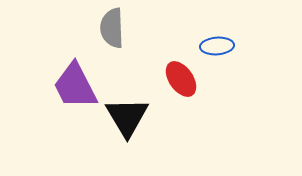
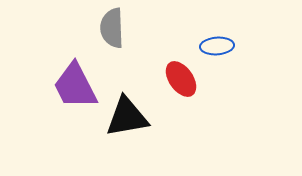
black triangle: rotated 51 degrees clockwise
